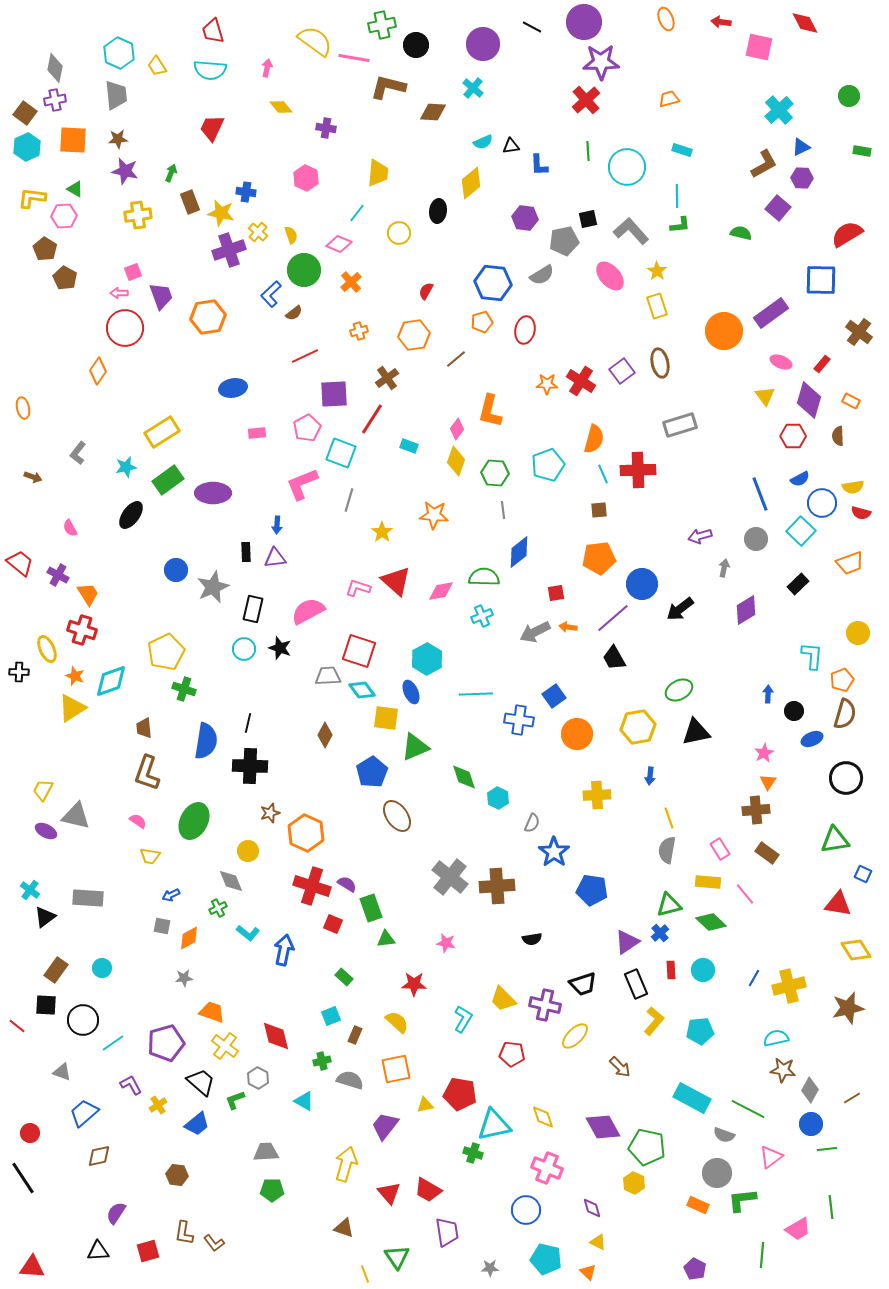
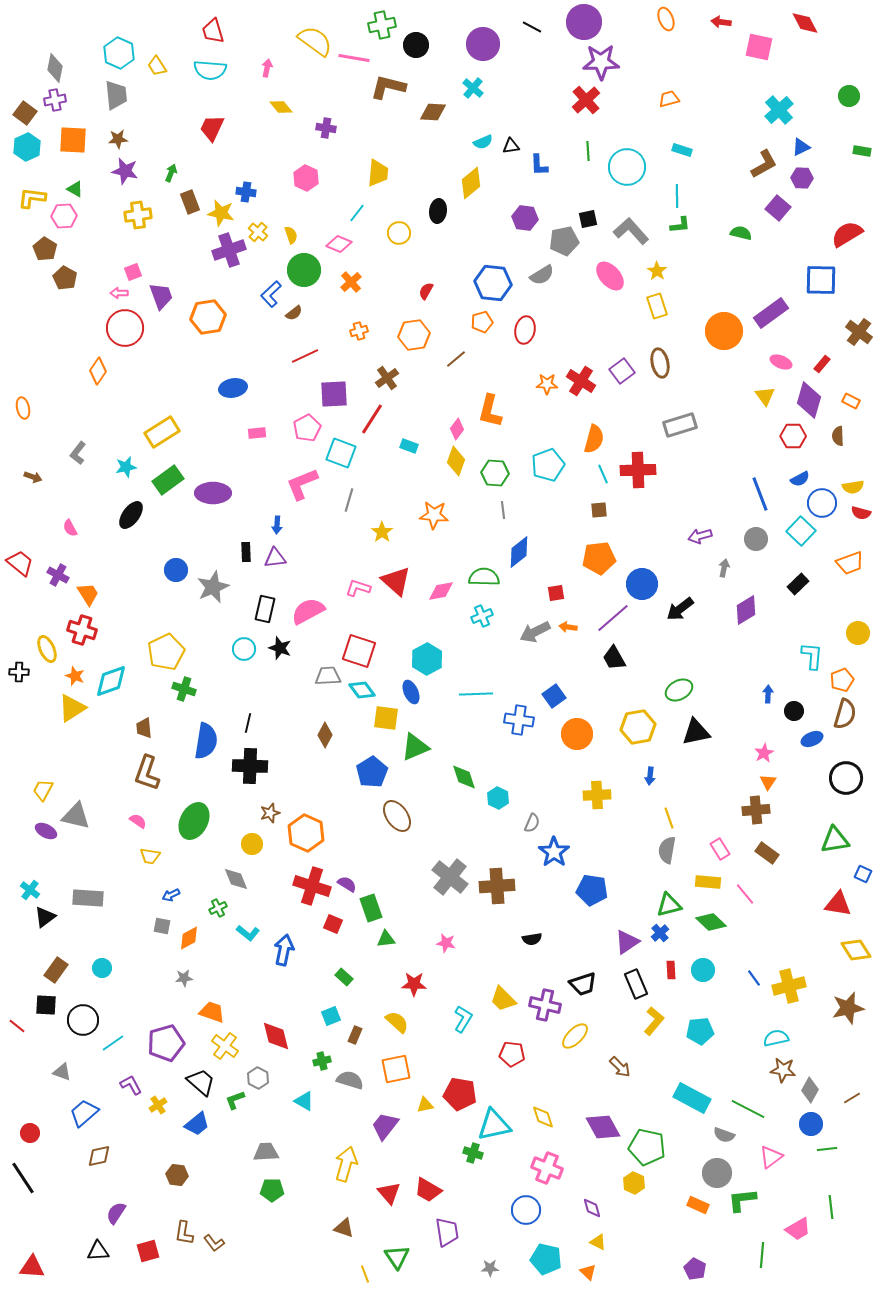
black rectangle at (253, 609): moved 12 px right
yellow circle at (248, 851): moved 4 px right, 7 px up
gray diamond at (231, 881): moved 5 px right, 2 px up
blue line at (754, 978): rotated 66 degrees counterclockwise
